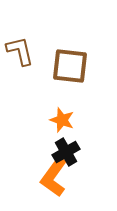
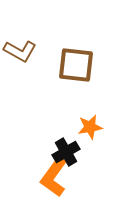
brown L-shape: rotated 132 degrees clockwise
brown square: moved 6 px right, 1 px up
orange star: moved 28 px right, 7 px down; rotated 30 degrees counterclockwise
